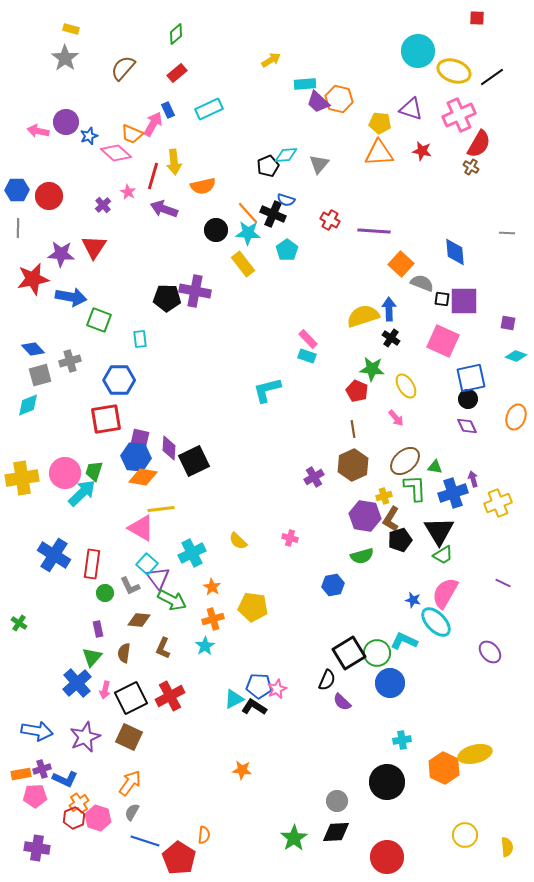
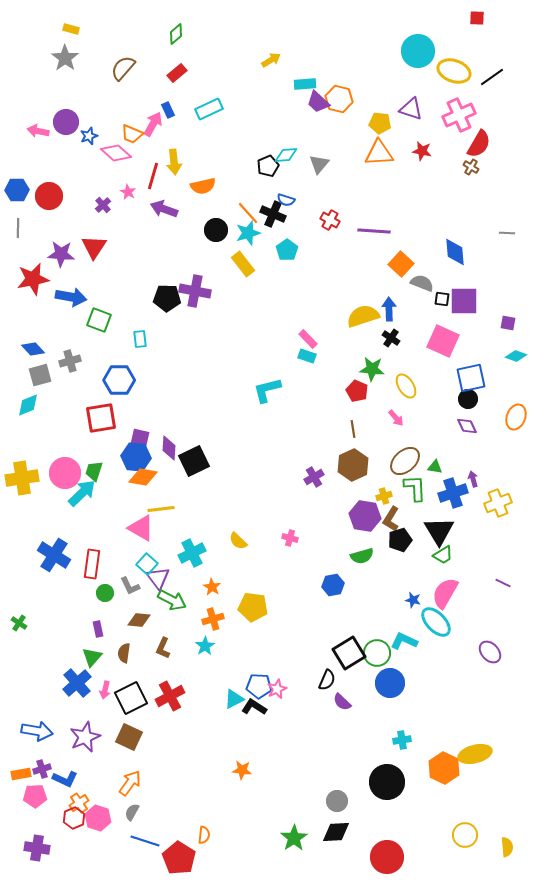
cyan star at (248, 233): rotated 20 degrees counterclockwise
red square at (106, 419): moved 5 px left, 1 px up
